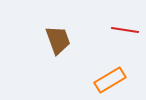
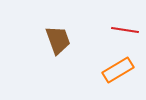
orange rectangle: moved 8 px right, 10 px up
